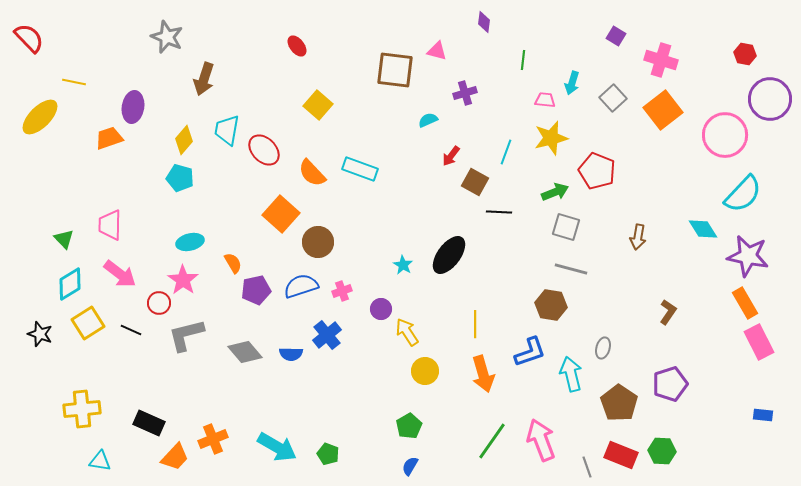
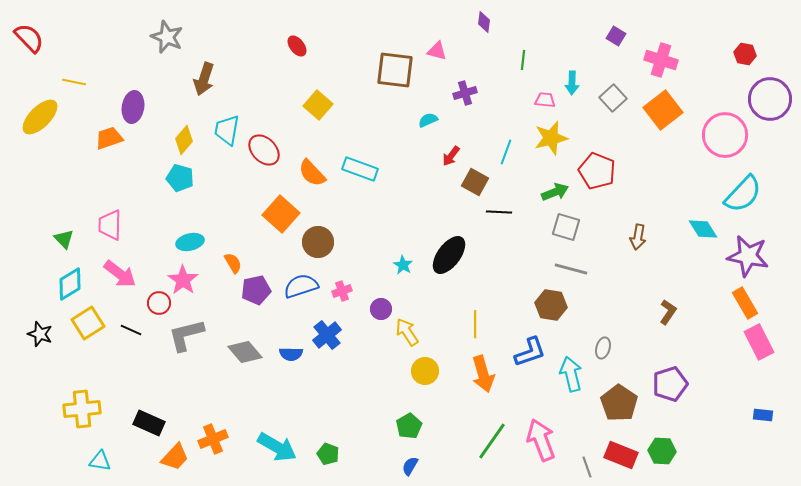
cyan arrow at (572, 83): rotated 15 degrees counterclockwise
